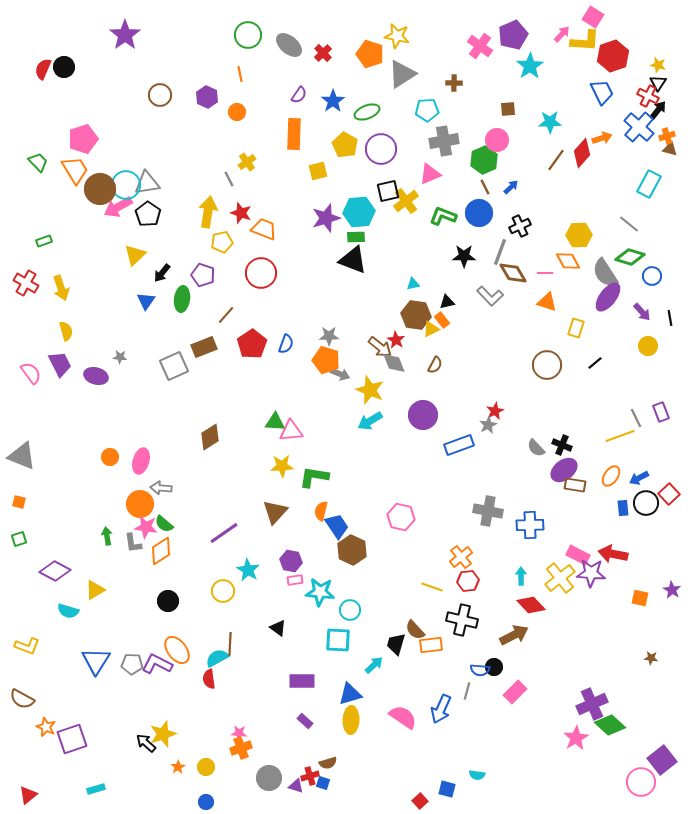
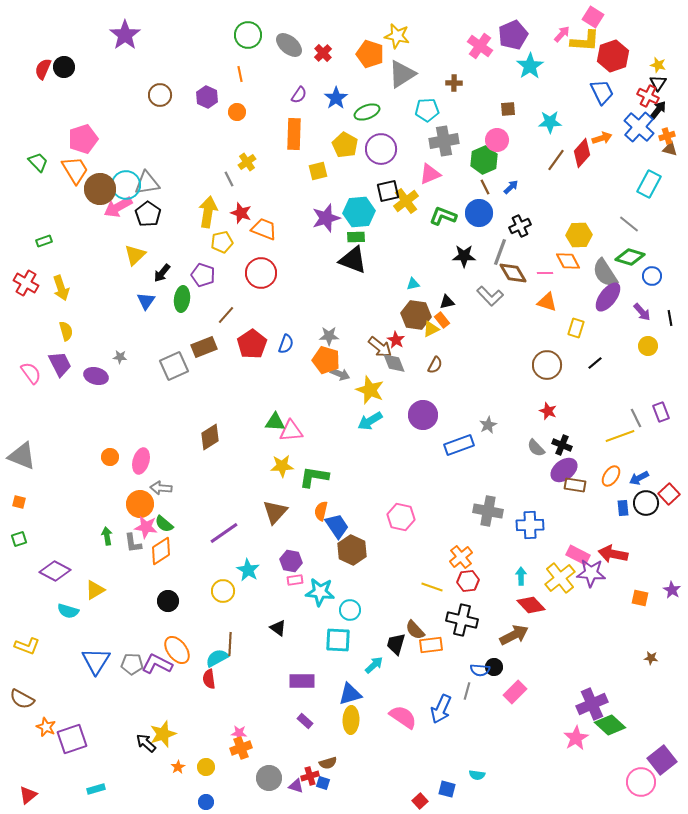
blue star at (333, 101): moved 3 px right, 3 px up
red star at (495, 411): moved 53 px right; rotated 24 degrees counterclockwise
